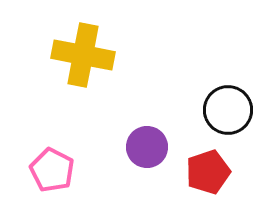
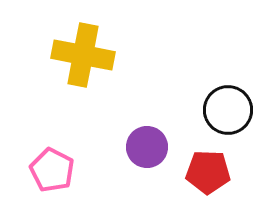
red pentagon: rotated 21 degrees clockwise
